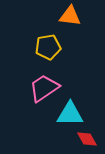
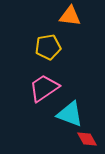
cyan triangle: rotated 20 degrees clockwise
